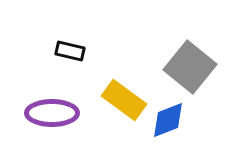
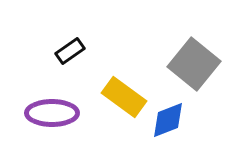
black rectangle: rotated 48 degrees counterclockwise
gray square: moved 4 px right, 3 px up
yellow rectangle: moved 3 px up
